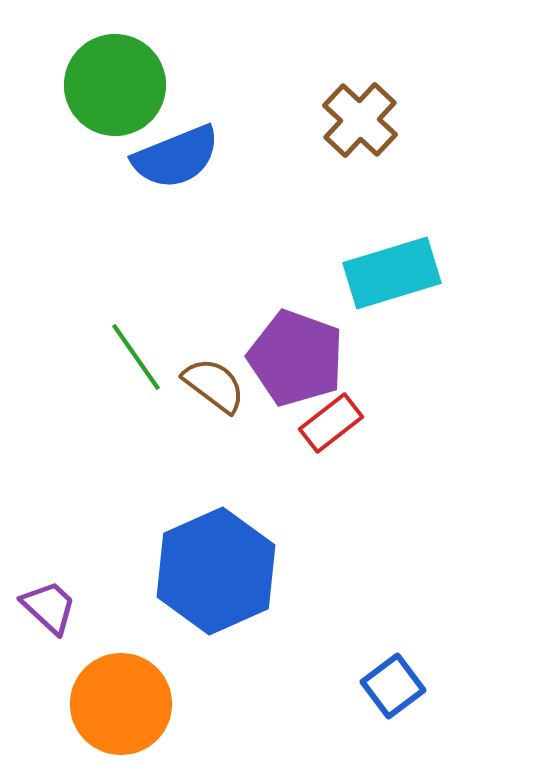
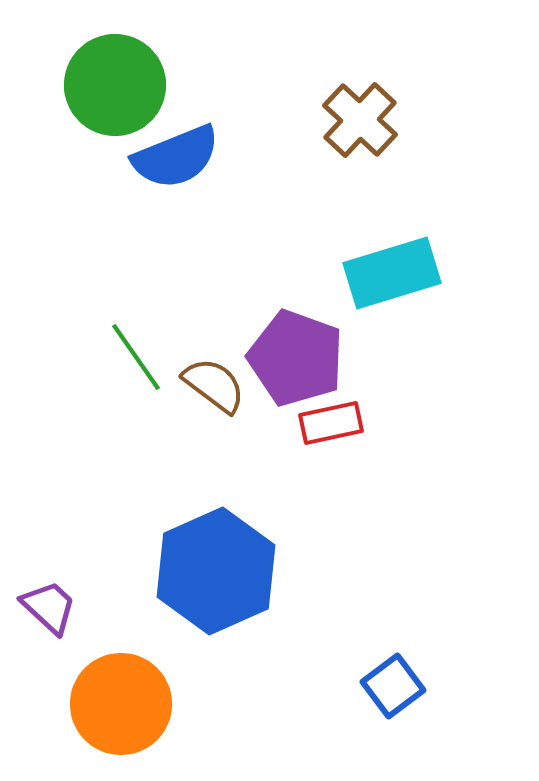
red rectangle: rotated 26 degrees clockwise
